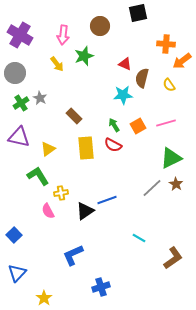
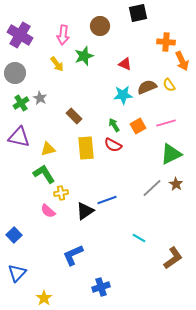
orange cross: moved 2 px up
orange arrow: rotated 78 degrees counterclockwise
brown semicircle: moved 5 px right, 9 px down; rotated 54 degrees clockwise
yellow triangle: rotated 21 degrees clockwise
green triangle: moved 4 px up
green L-shape: moved 6 px right, 2 px up
pink semicircle: rotated 21 degrees counterclockwise
